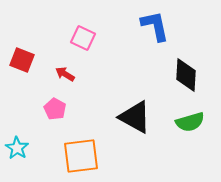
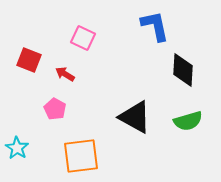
red square: moved 7 px right
black diamond: moved 3 px left, 5 px up
green semicircle: moved 2 px left, 1 px up
